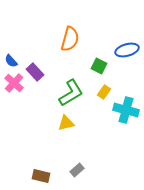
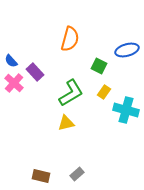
gray rectangle: moved 4 px down
